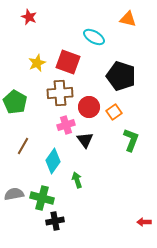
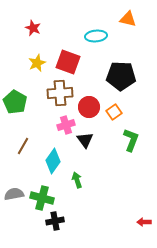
red star: moved 4 px right, 11 px down
cyan ellipse: moved 2 px right, 1 px up; rotated 35 degrees counterclockwise
black pentagon: rotated 16 degrees counterclockwise
